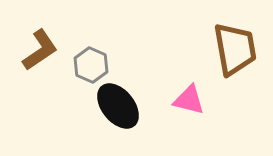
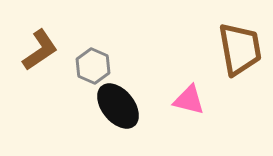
brown trapezoid: moved 5 px right
gray hexagon: moved 2 px right, 1 px down
